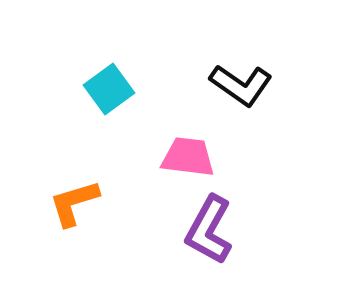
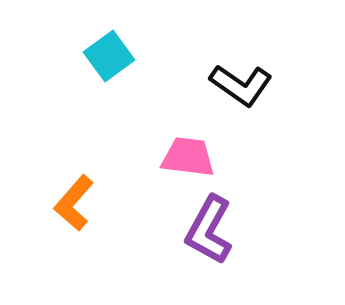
cyan square: moved 33 px up
orange L-shape: rotated 32 degrees counterclockwise
